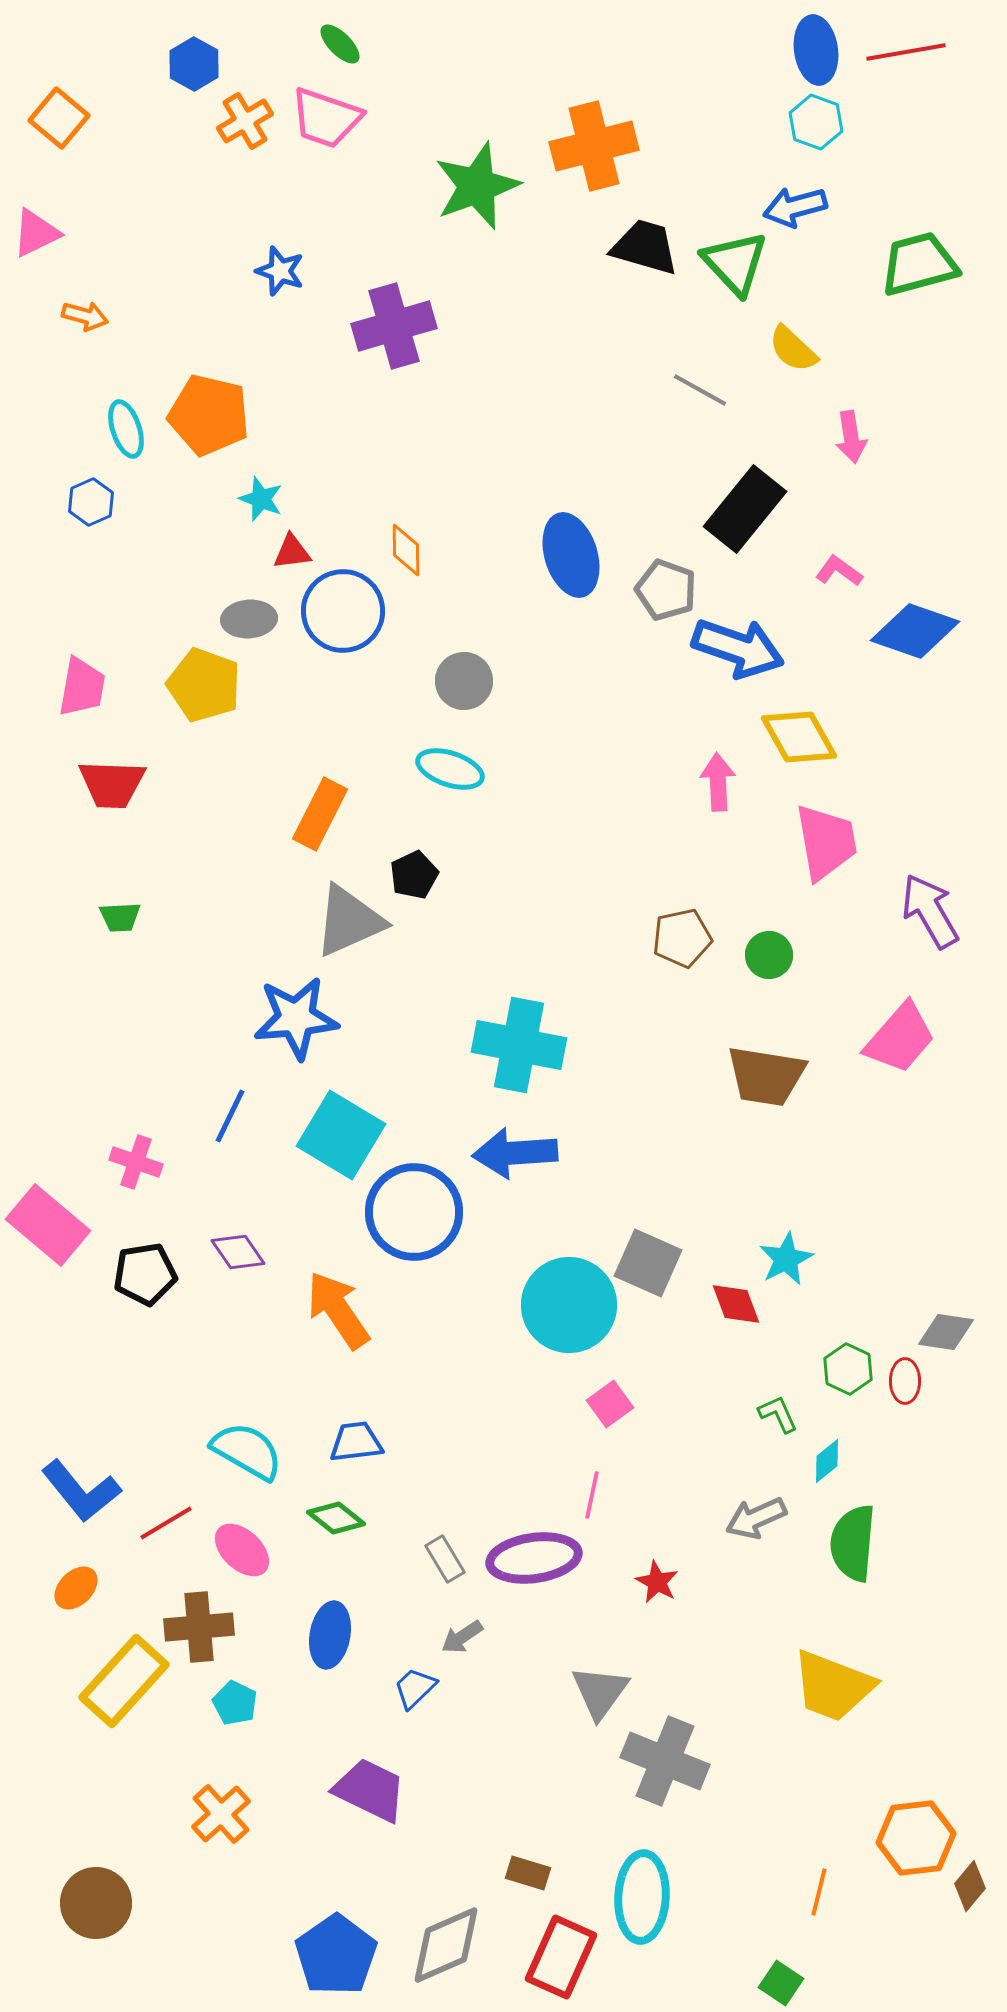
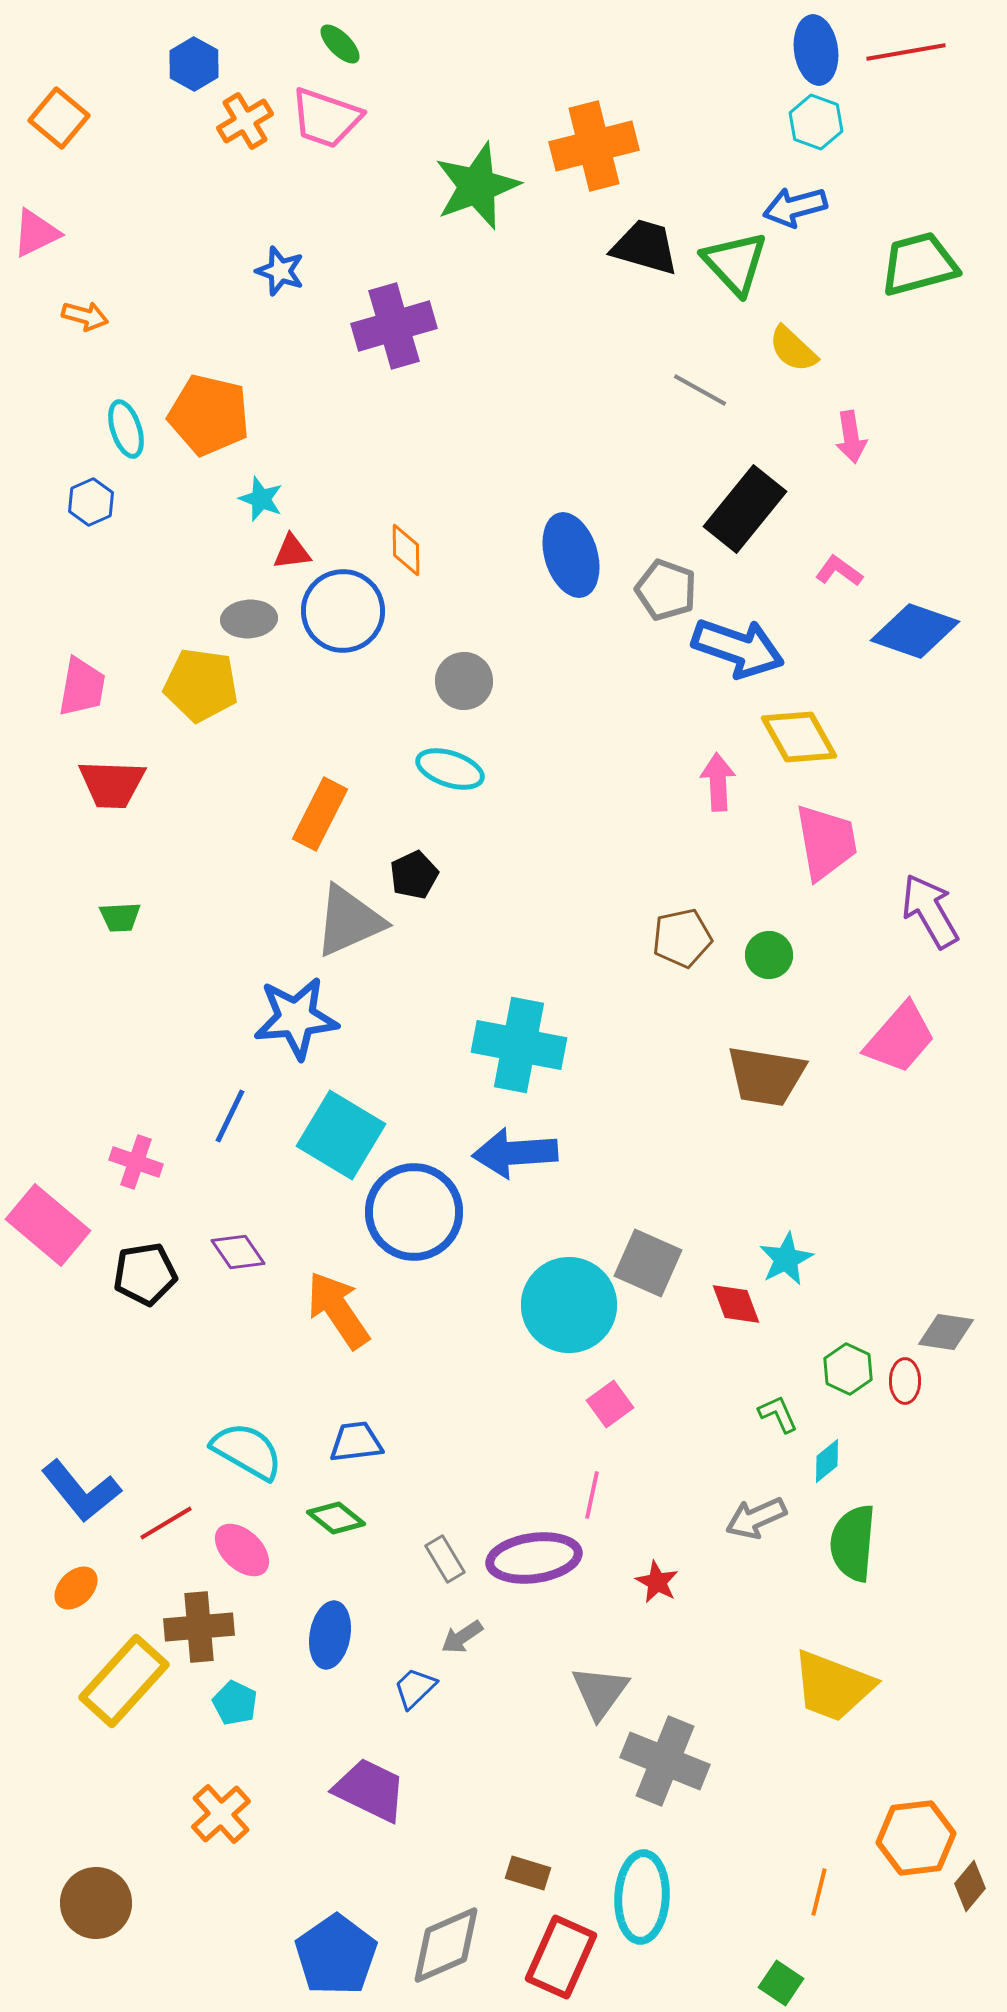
yellow pentagon at (204, 685): moved 3 px left; rotated 12 degrees counterclockwise
